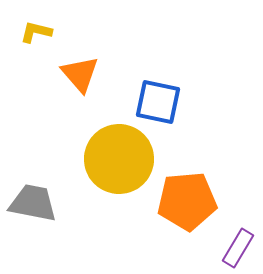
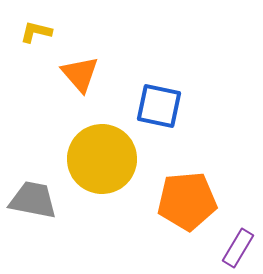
blue square: moved 1 px right, 4 px down
yellow circle: moved 17 px left
gray trapezoid: moved 3 px up
